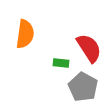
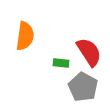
orange semicircle: moved 2 px down
red semicircle: moved 4 px down
